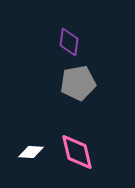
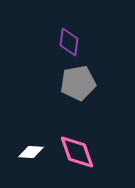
pink diamond: rotated 6 degrees counterclockwise
